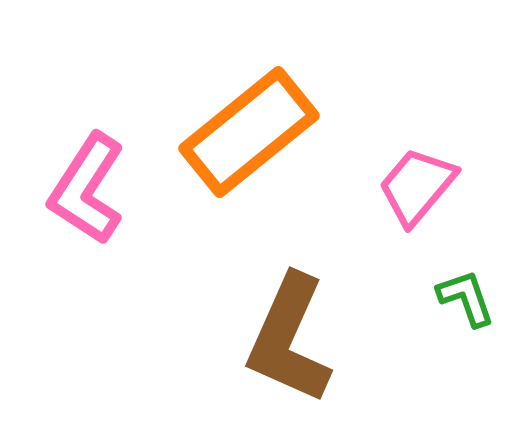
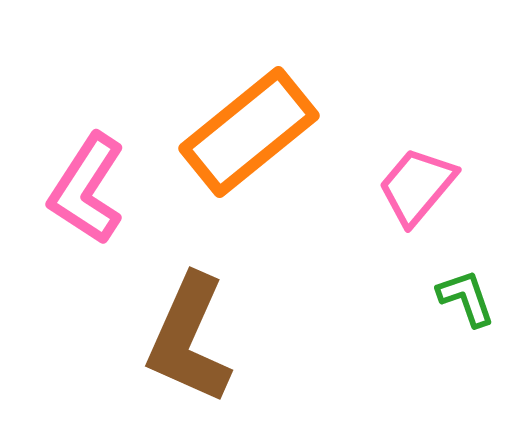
brown L-shape: moved 100 px left
